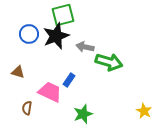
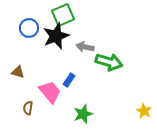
green square: rotated 10 degrees counterclockwise
blue circle: moved 6 px up
pink trapezoid: rotated 25 degrees clockwise
brown semicircle: moved 1 px right
